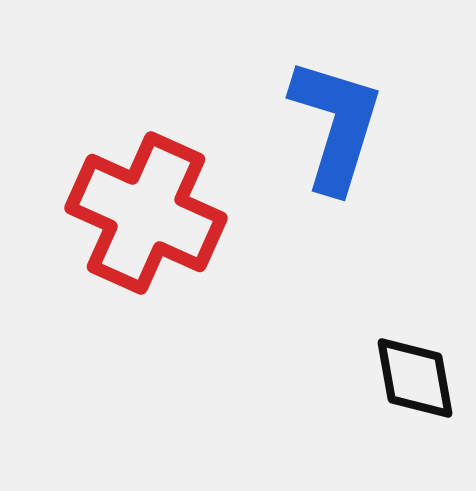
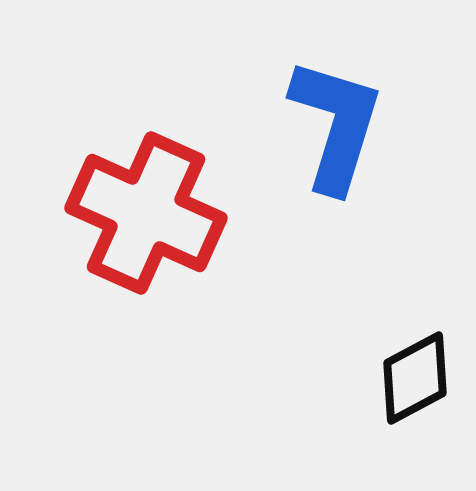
black diamond: rotated 72 degrees clockwise
